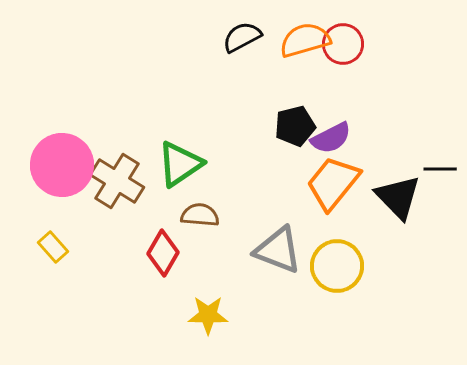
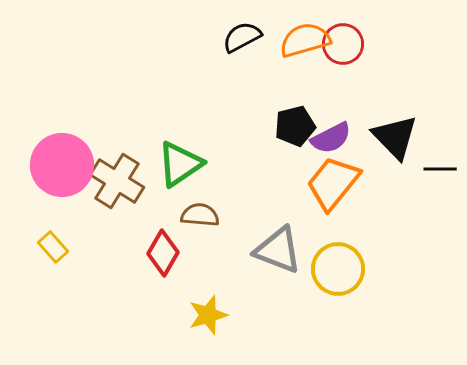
black triangle: moved 3 px left, 60 px up
yellow circle: moved 1 px right, 3 px down
yellow star: rotated 18 degrees counterclockwise
